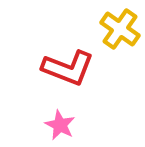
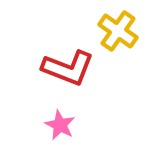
yellow cross: moved 2 px left, 2 px down
